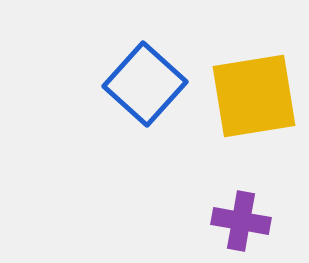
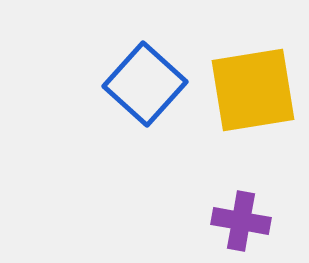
yellow square: moved 1 px left, 6 px up
